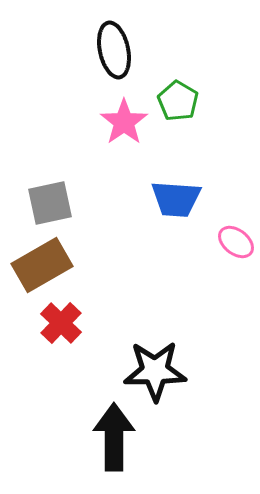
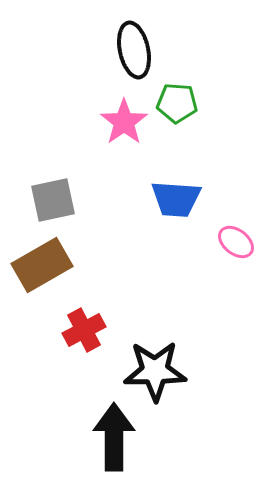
black ellipse: moved 20 px right
green pentagon: moved 1 px left, 2 px down; rotated 27 degrees counterclockwise
gray square: moved 3 px right, 3 px up
red cross: moved 23 px right, 7 px down; rotated 18 degrees clockwise
